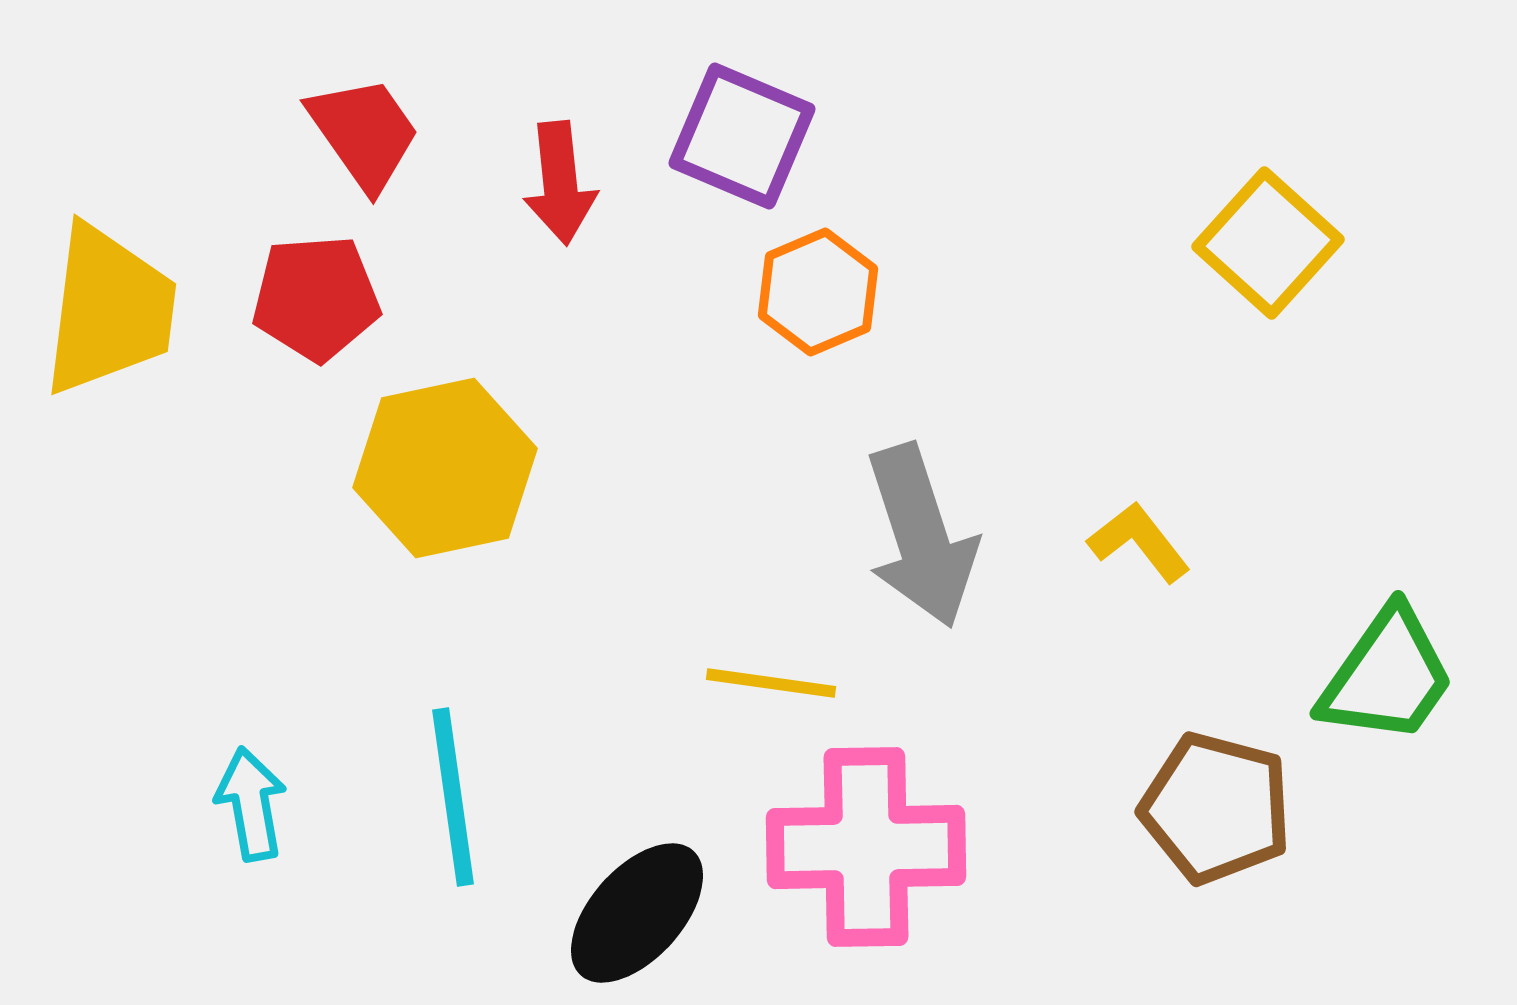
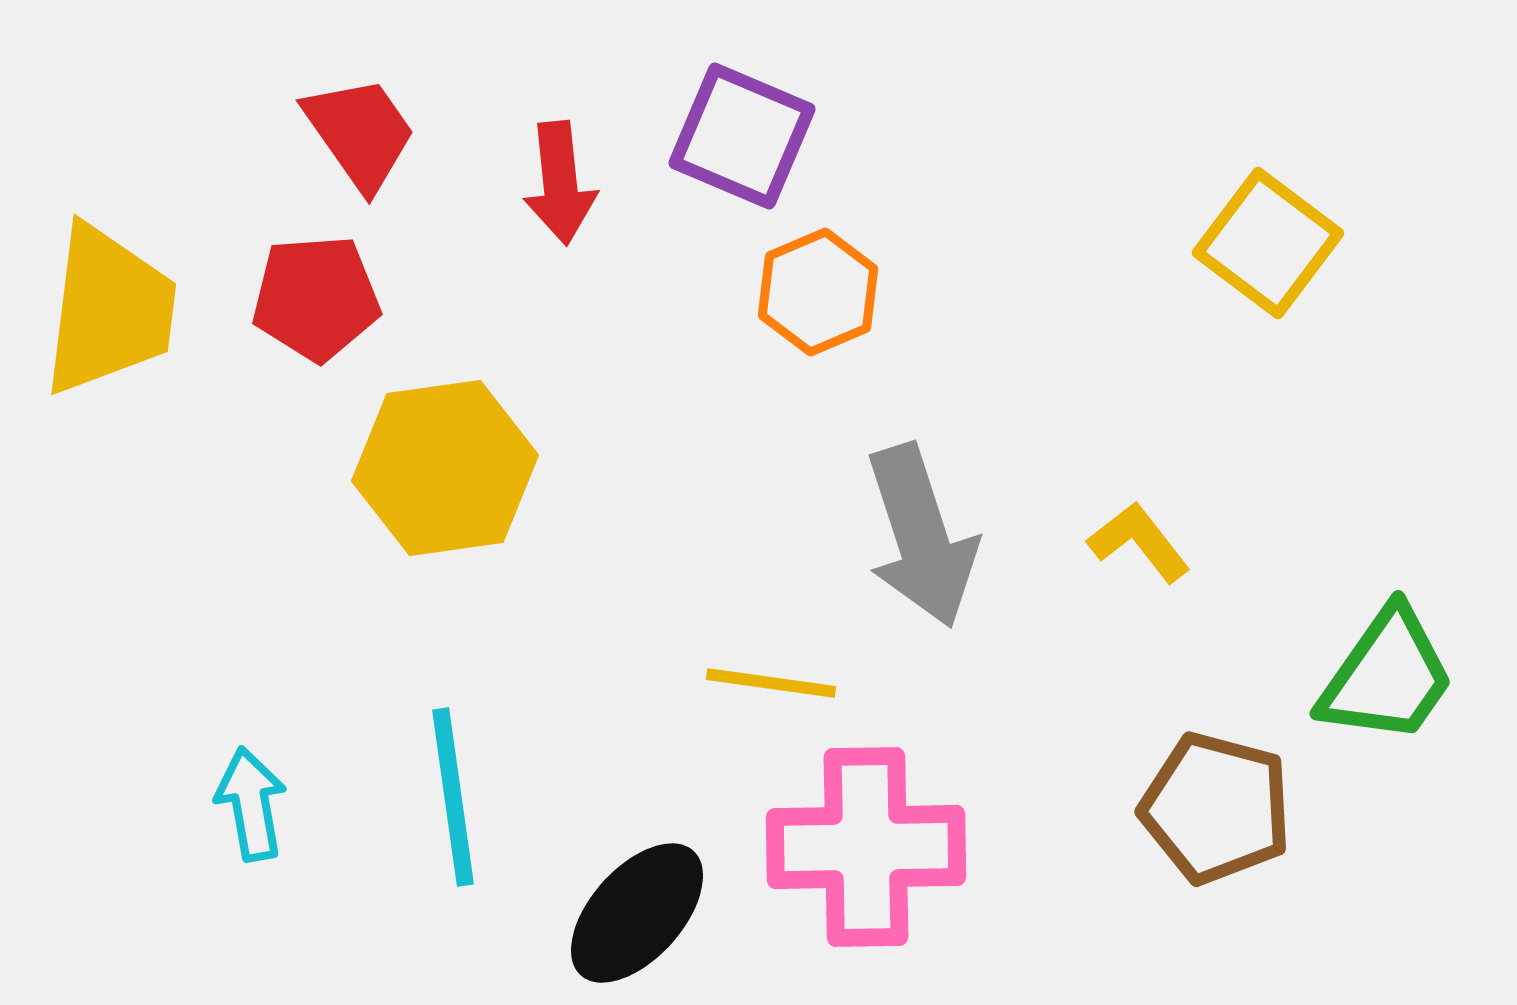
red trapezoid: moved 4 px left
yellow square: rotated 5 degrees counterclockwise
yellow hexagon: rotated 4 degrees clockwise
